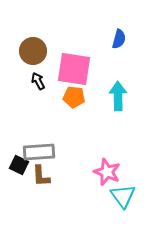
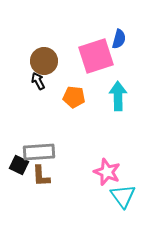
brown circle: moved 11 px right, 10 px down
pink square: moved 22 px right, 13 px up; rotated 27 degrees counterclockwise
